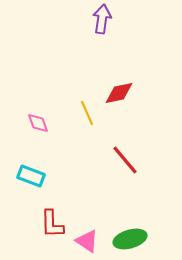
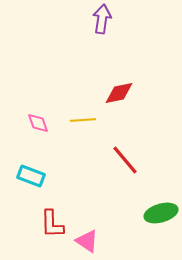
yellow line: moved 4 px left, 7 px down; rotated 70 degrees counterclockwise
green ellipse: moved 31 px right, 26 px up
